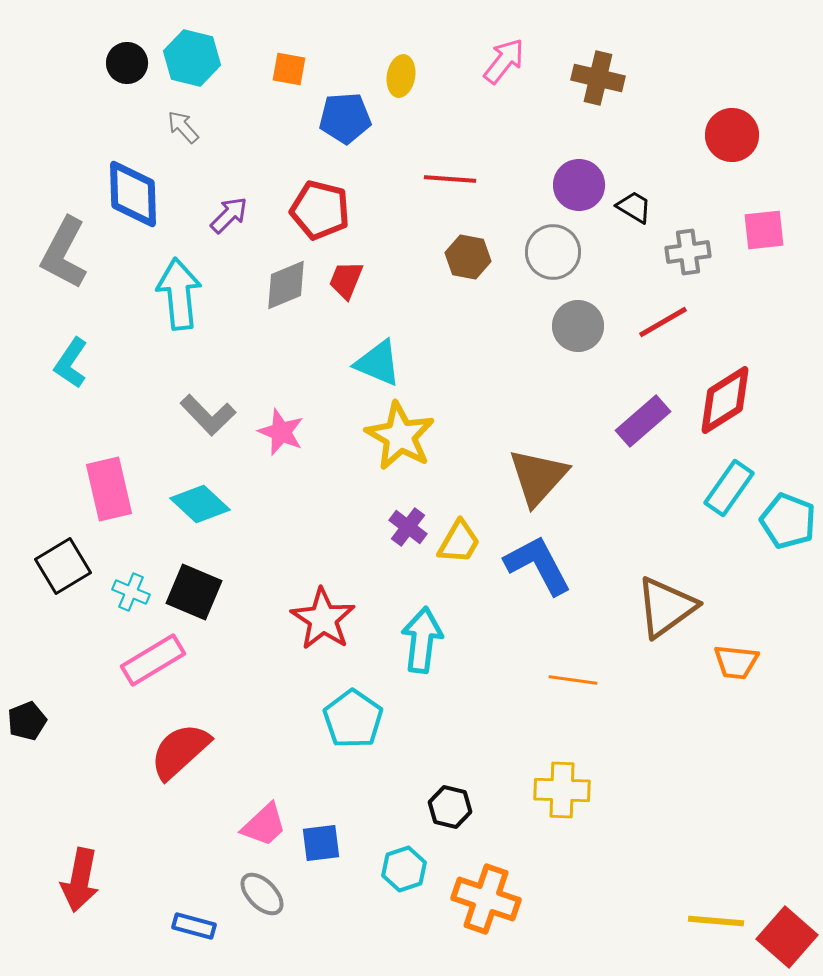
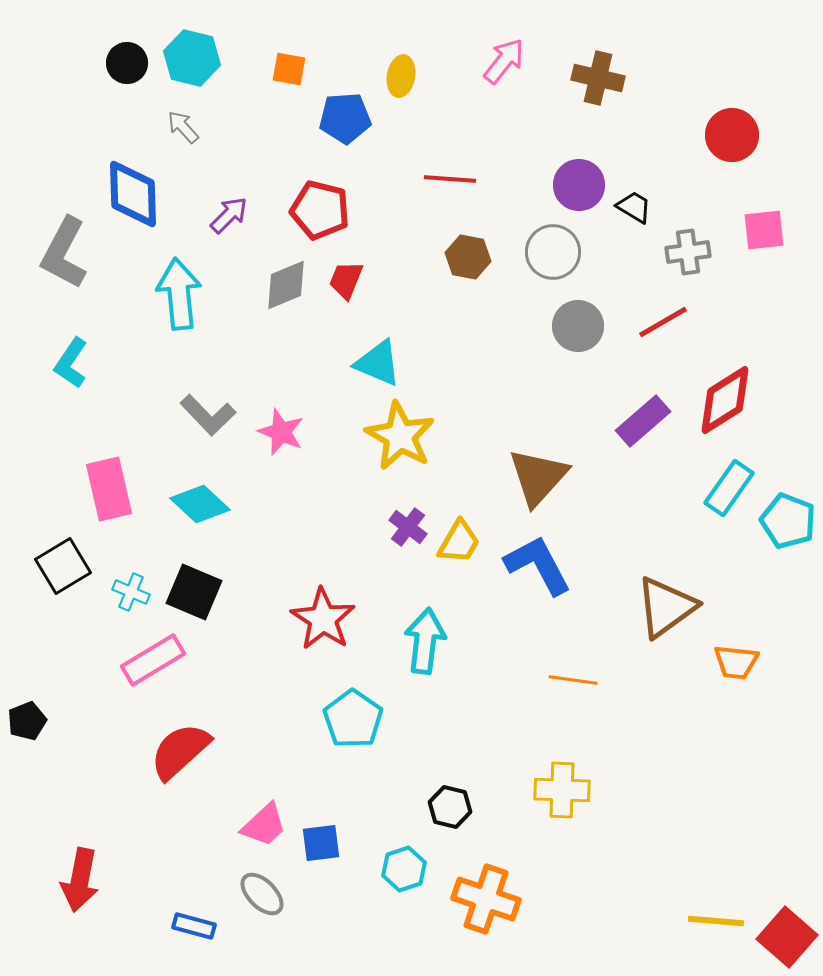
cyan arrow at (422, 640): moved 3 px right, 1 px down
